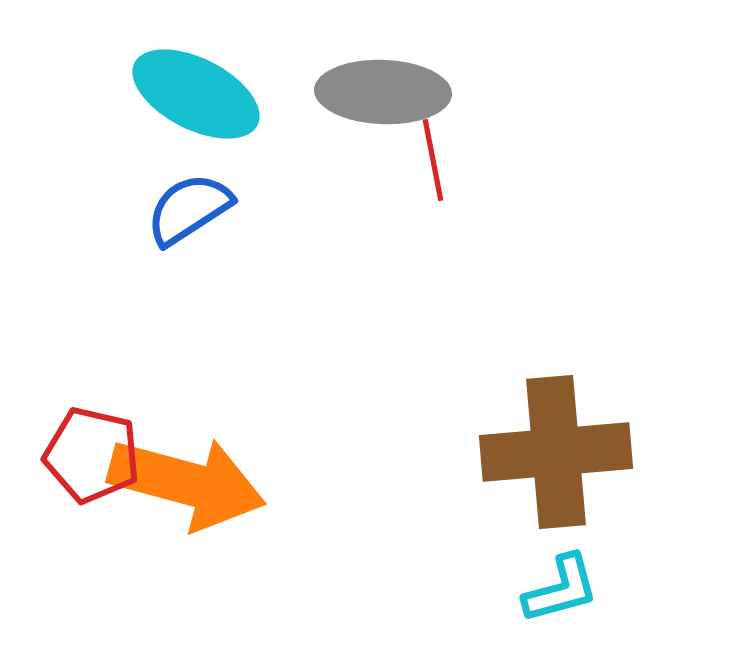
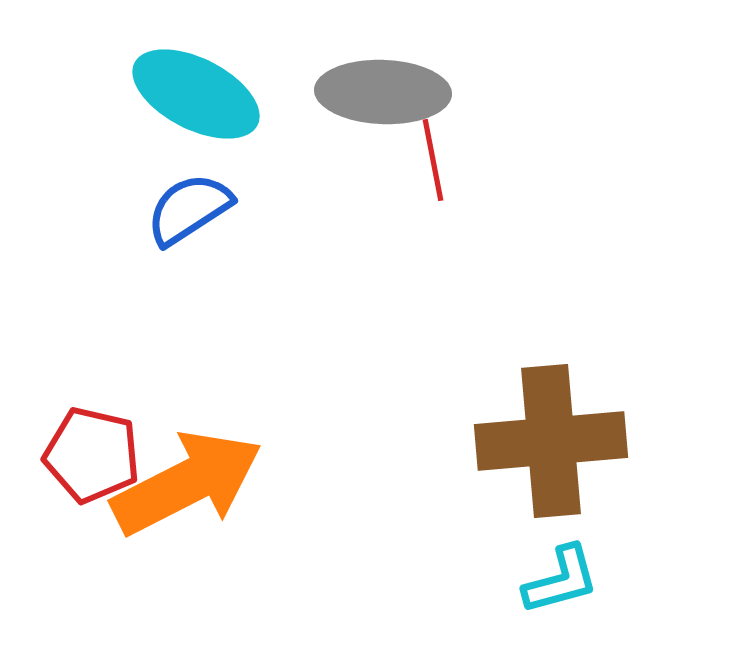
brown cross: moved 5 px left, 11 px up
orange arrow: rotated 42 degrees counterclockwise
cyan L-shape: moved 9 px up
